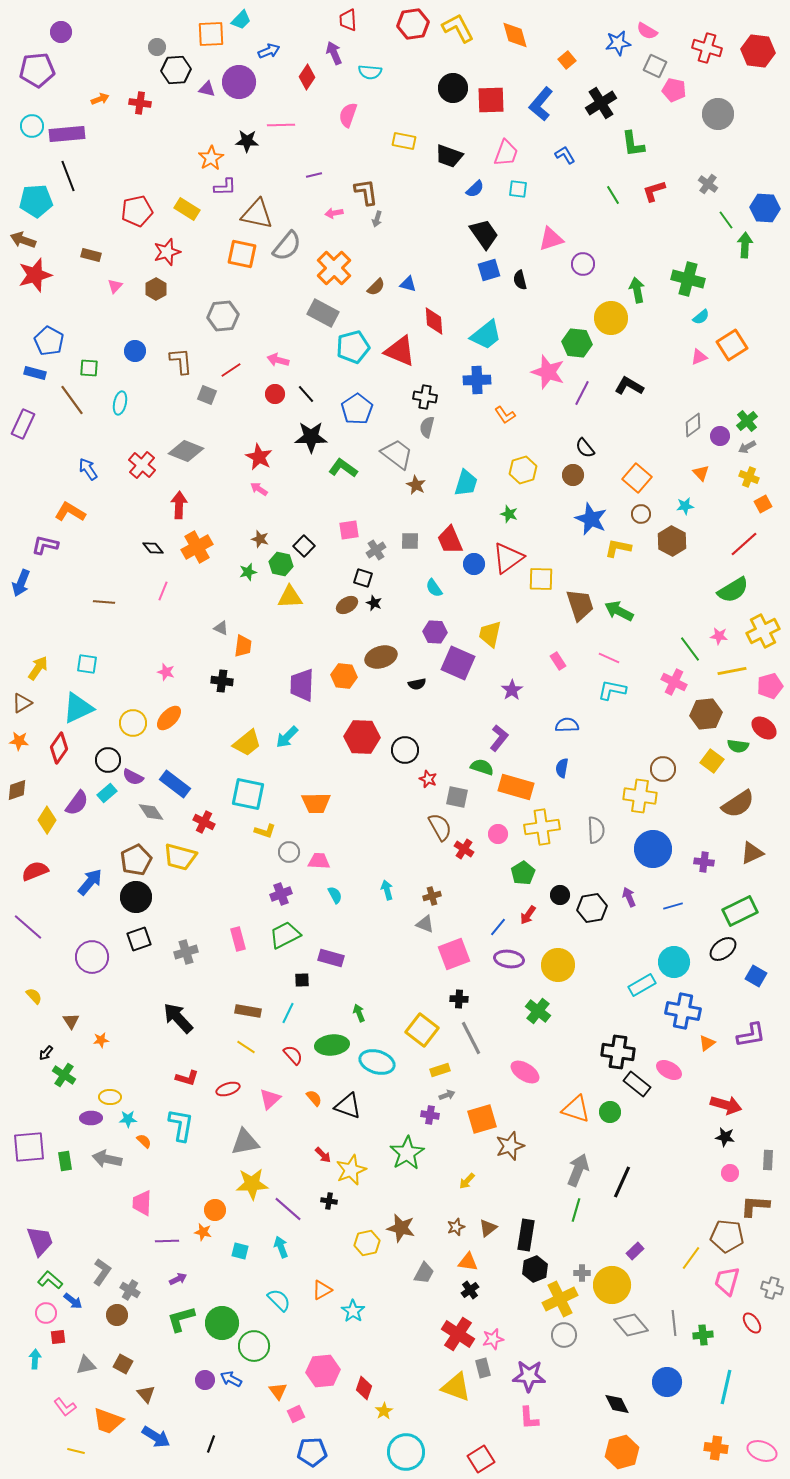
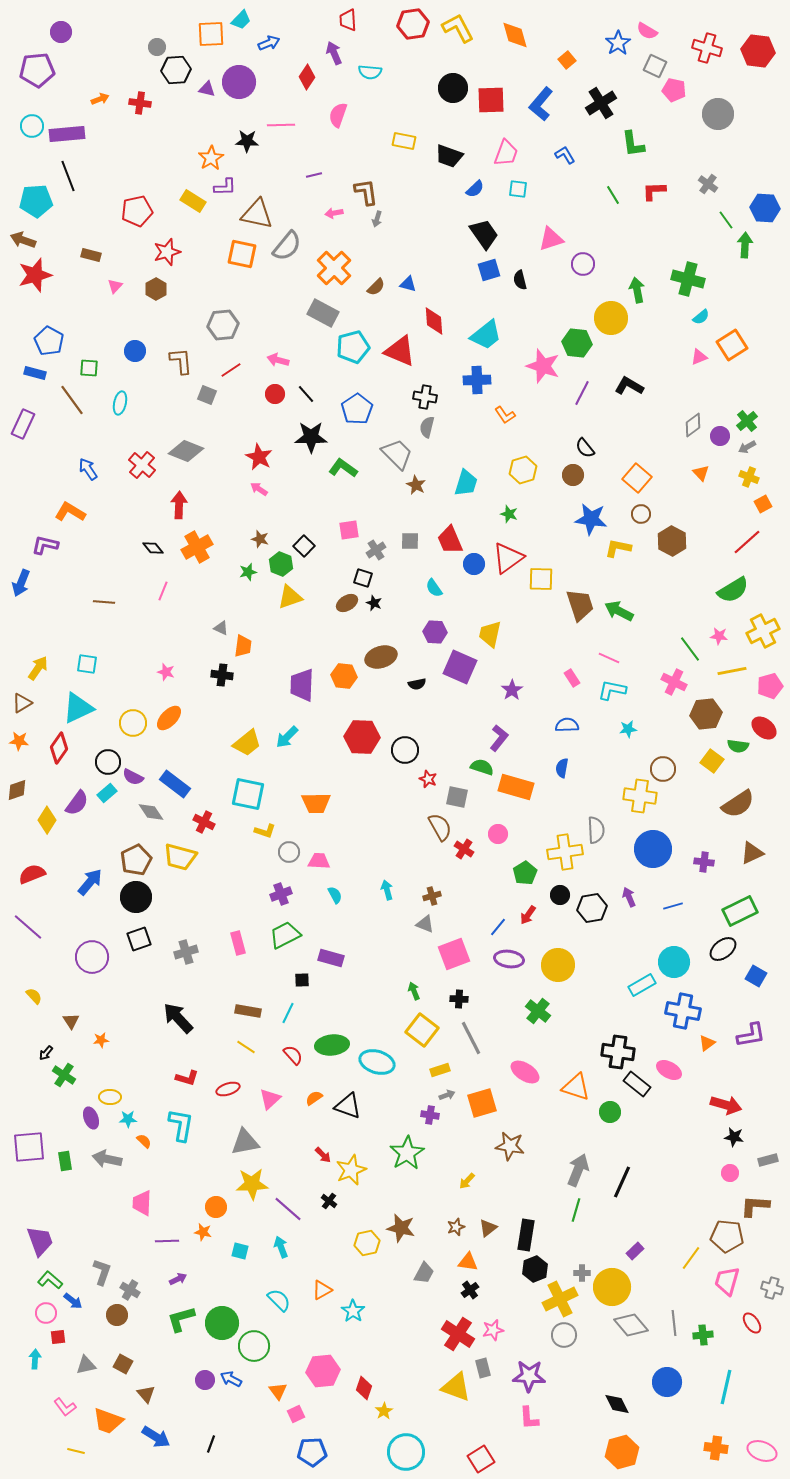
blue star at (618, 43): rotated 25 degrees counterclockwise
blue arrow at (269, 51): moved 8 px up
pink semicircle at (348, 115): moved 10 px left
red L-shape at (654, 191): rotated 15 degrees clockwise
yellow rectangle at (187, 209): moved 6 px right, 8 px up
gray hexagon at (223, 316): moved 9 px down
pink star at (548, 372): moved 5 px left, 6 px up
gray trapezoid at (397, 454): rotated 8 degrees clockwise
cyan star at (685, 506): moved 57 px left, 223 px down
blue star at (591, 519): rotated 16 degrees counterclockwise
red line at (744, 544): moved 3 px right, 2 px up
green hexagon at (281, 564): rotated 10 degrees clockwise
yellow triangle at (290, 597): rotated 16 degrees counterclockwise
brown ellipse at (347, 605): moved 2 px up
pink rectangle at (558, 661): moved 14 px right, 17 px down
purple square at (458, 663): moved 2 px right, 4 px down
black cross at (222, 681): moved 6 px up
black circle at (108, 760): moved 2 px down
yellow cross at (542, 827): moved 23 px right, 25 px down
red semicircle at (35, 871): moved 3 px left, 3 px down
green pentagon at (523, 873): moved 2 px right
pink rectangle at (238, 939): moved 4 px down
green arrow at (359, 1013): moved 55 px right, 22 px up
orange semicircle at (314, 1098): rotated 84 degrees counterclockwise
orange triangle at (576, 1109): moved 22 px up
purple ellipse at (91, 1118): rotated 70 degrees clockwise
orange square at (482, 1119): moved 16 px up
black star at (725, 1137): moved 9 px right
brown star at (510, 1146): rotated 28 degrees clockwise
gray rectangle at (768, 1160): rotated 72 degrees clockwise
black cross at (329, 1201): rotated 28 degrees clockwise
orange circle at (215, 1210): moved 1 px right, 3 px up
gray L-shape at (102, 1272): rotated 16 degrees counterclockwise
yellow circle at (612, 1285): moved 2 px down
pink star at (493, 1339): moved 9 px up
